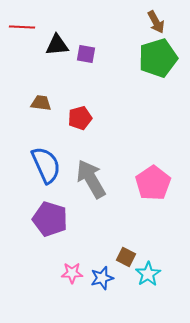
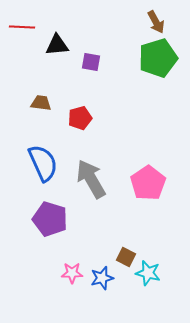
purple square: moved 5 px right, 8 px down
blue semicircle: moved 3 px left, 2 px up
pink pentagon: moved 5 px left
cyan star: moved 1 px up; rotated 25 degrees counterclockwise
